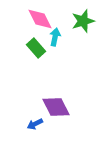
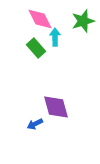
cyan arrow: rotated 12 degrees counterclockwise
purple diamond: rotated 12 degrees clockwise
